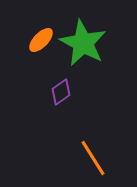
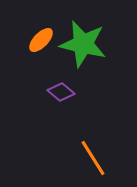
green star: moved 1 px down; rotated 15 degrees counterclockwise
purple diamond: rotated 76 degrees clockwise
